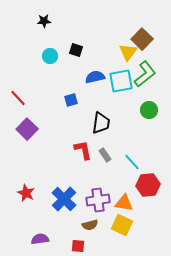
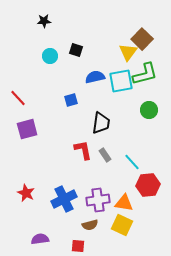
green L-shape: rotated 24 degrees clockwise
purple square: rotated 30 degrees clockwise
blue cross: rotated 20 degrees clockwise
